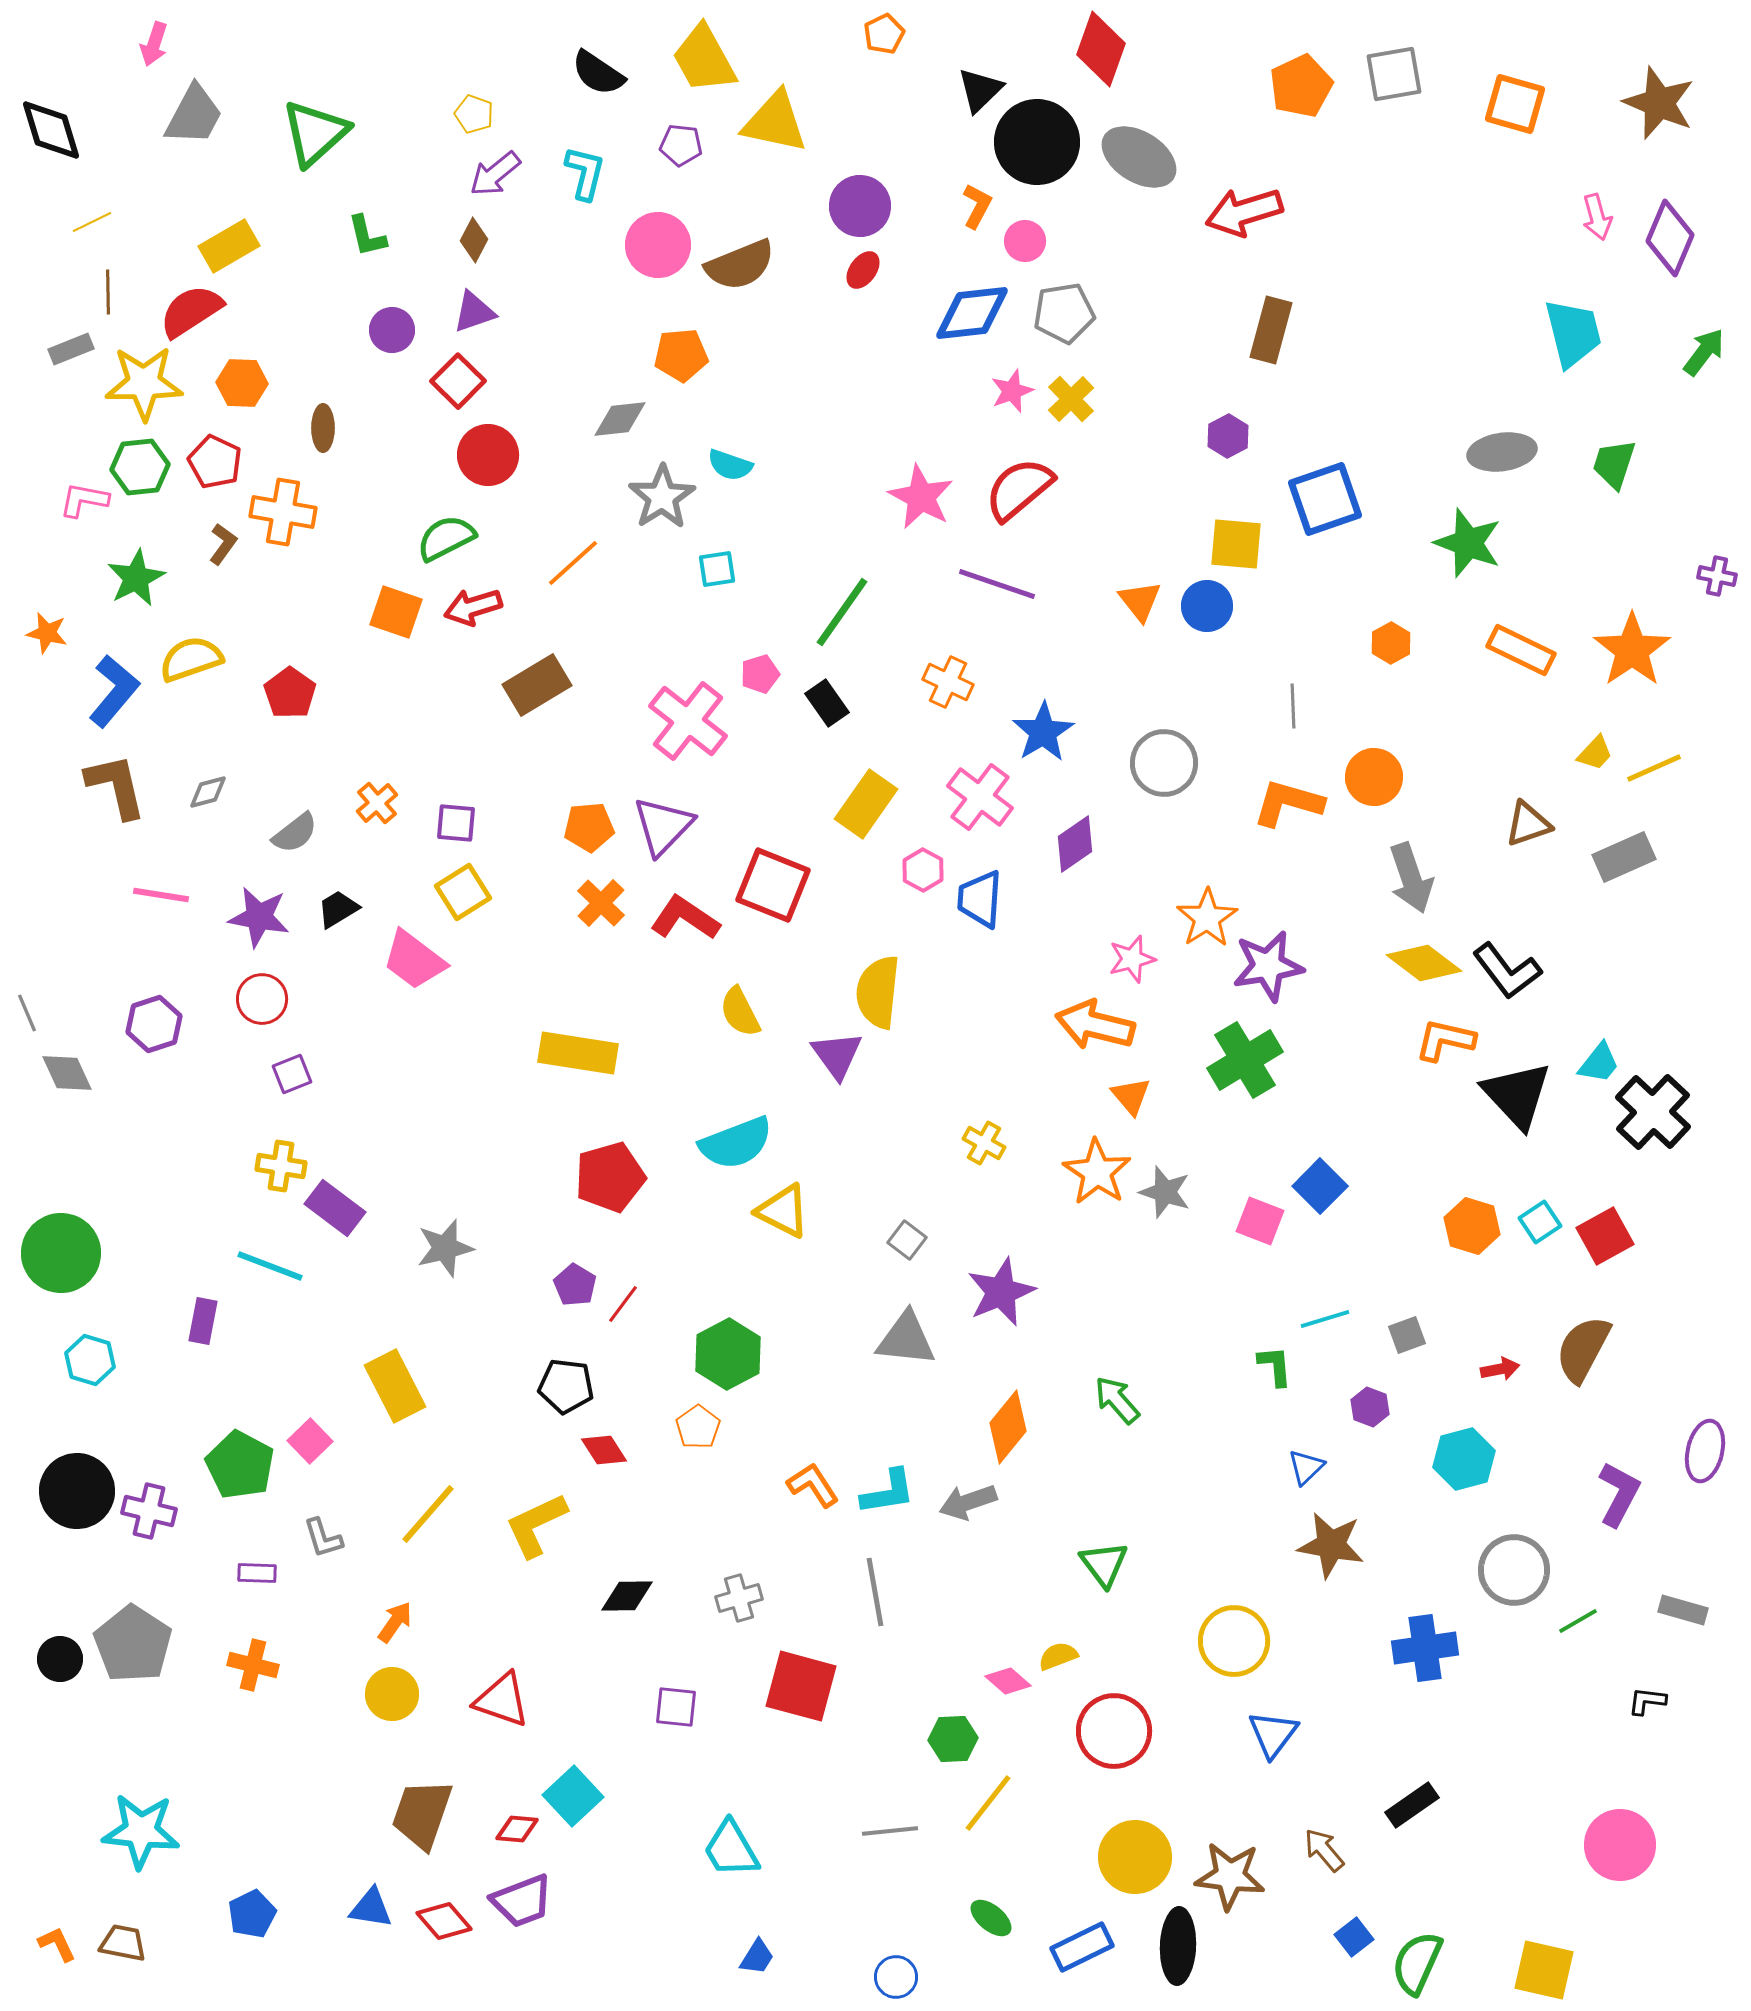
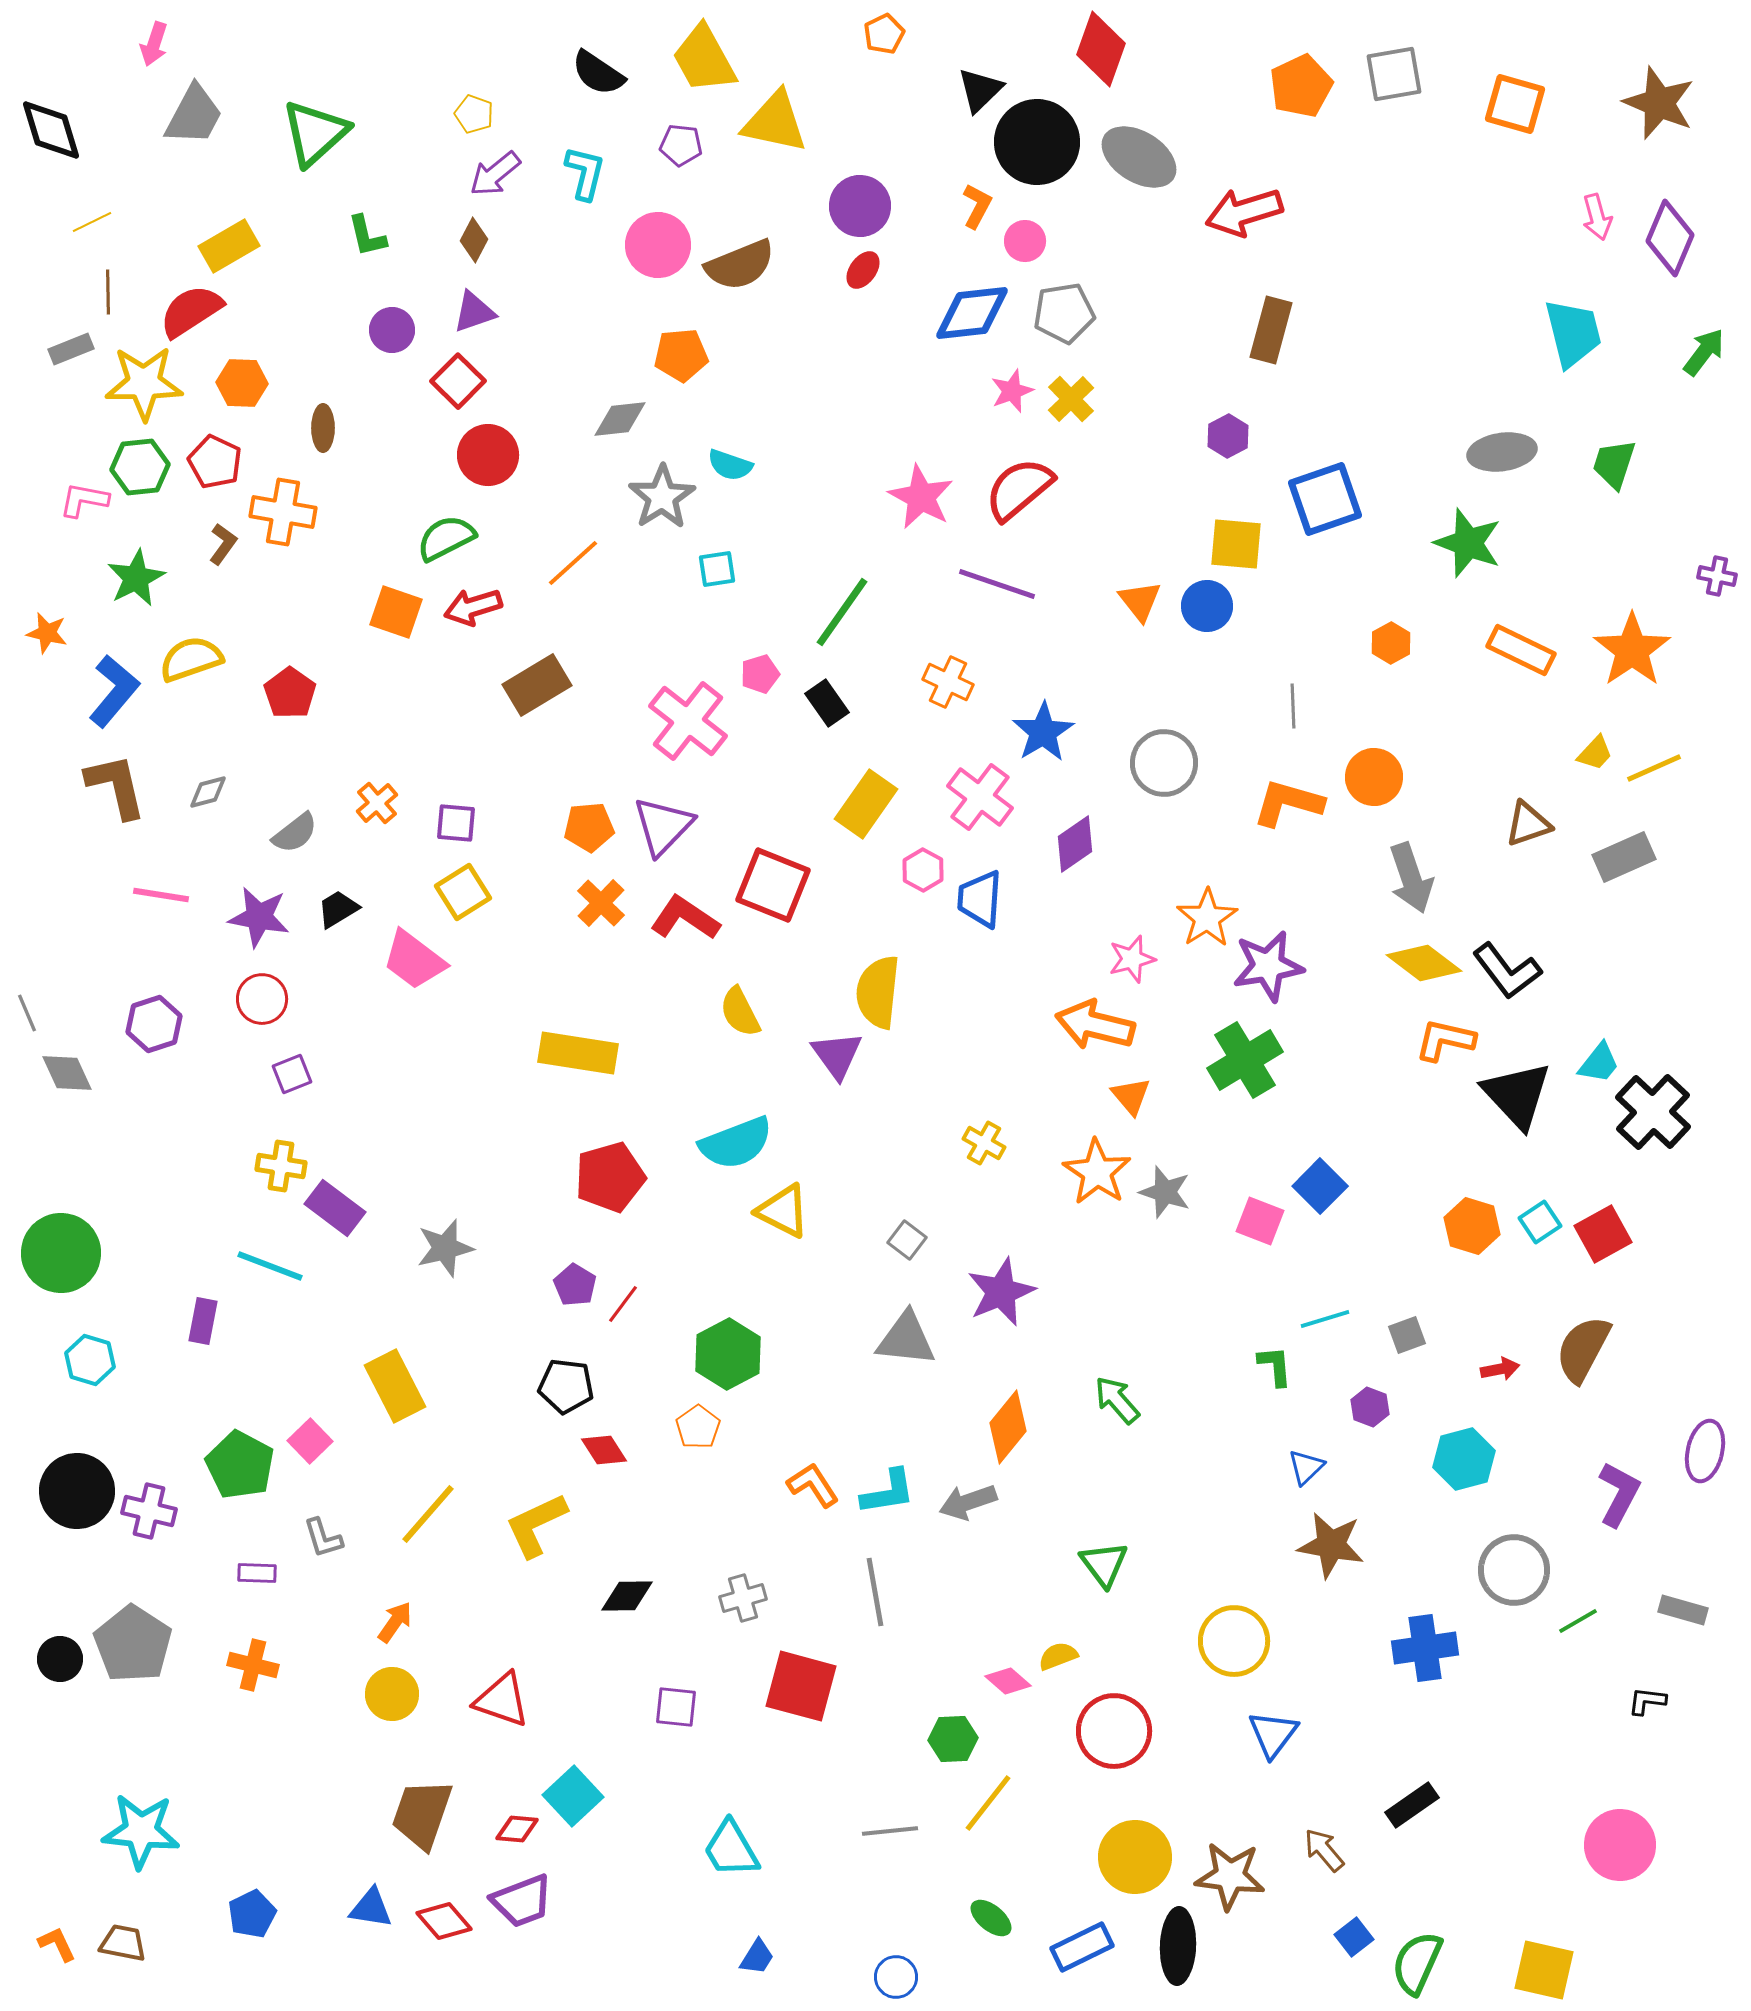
red square at (1605, 1236): moved 2 px left, 2 px up
gray cross at (739, 1598): moved 4 px right
